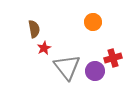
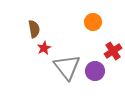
red cross: moved 7 px up; rotated 18 degrees counterclockwise
